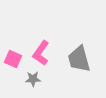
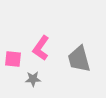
pink L-shape: moved 5 px up
pink square: rotated 18 degrees counterclockwise
